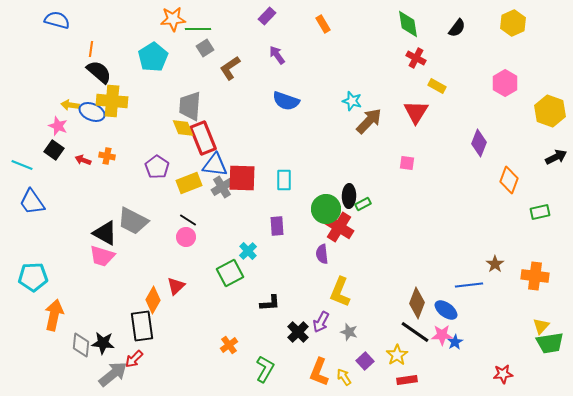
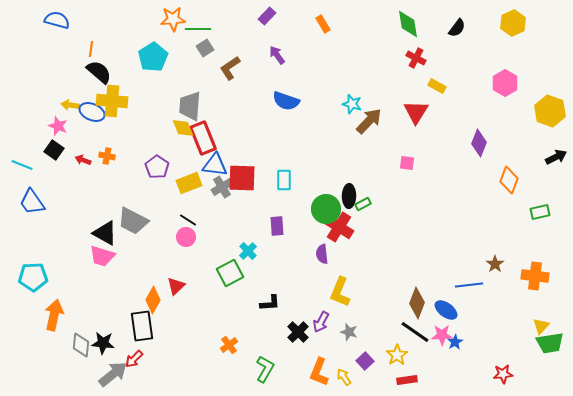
cyan star at (352, 101): moved 3 px down
